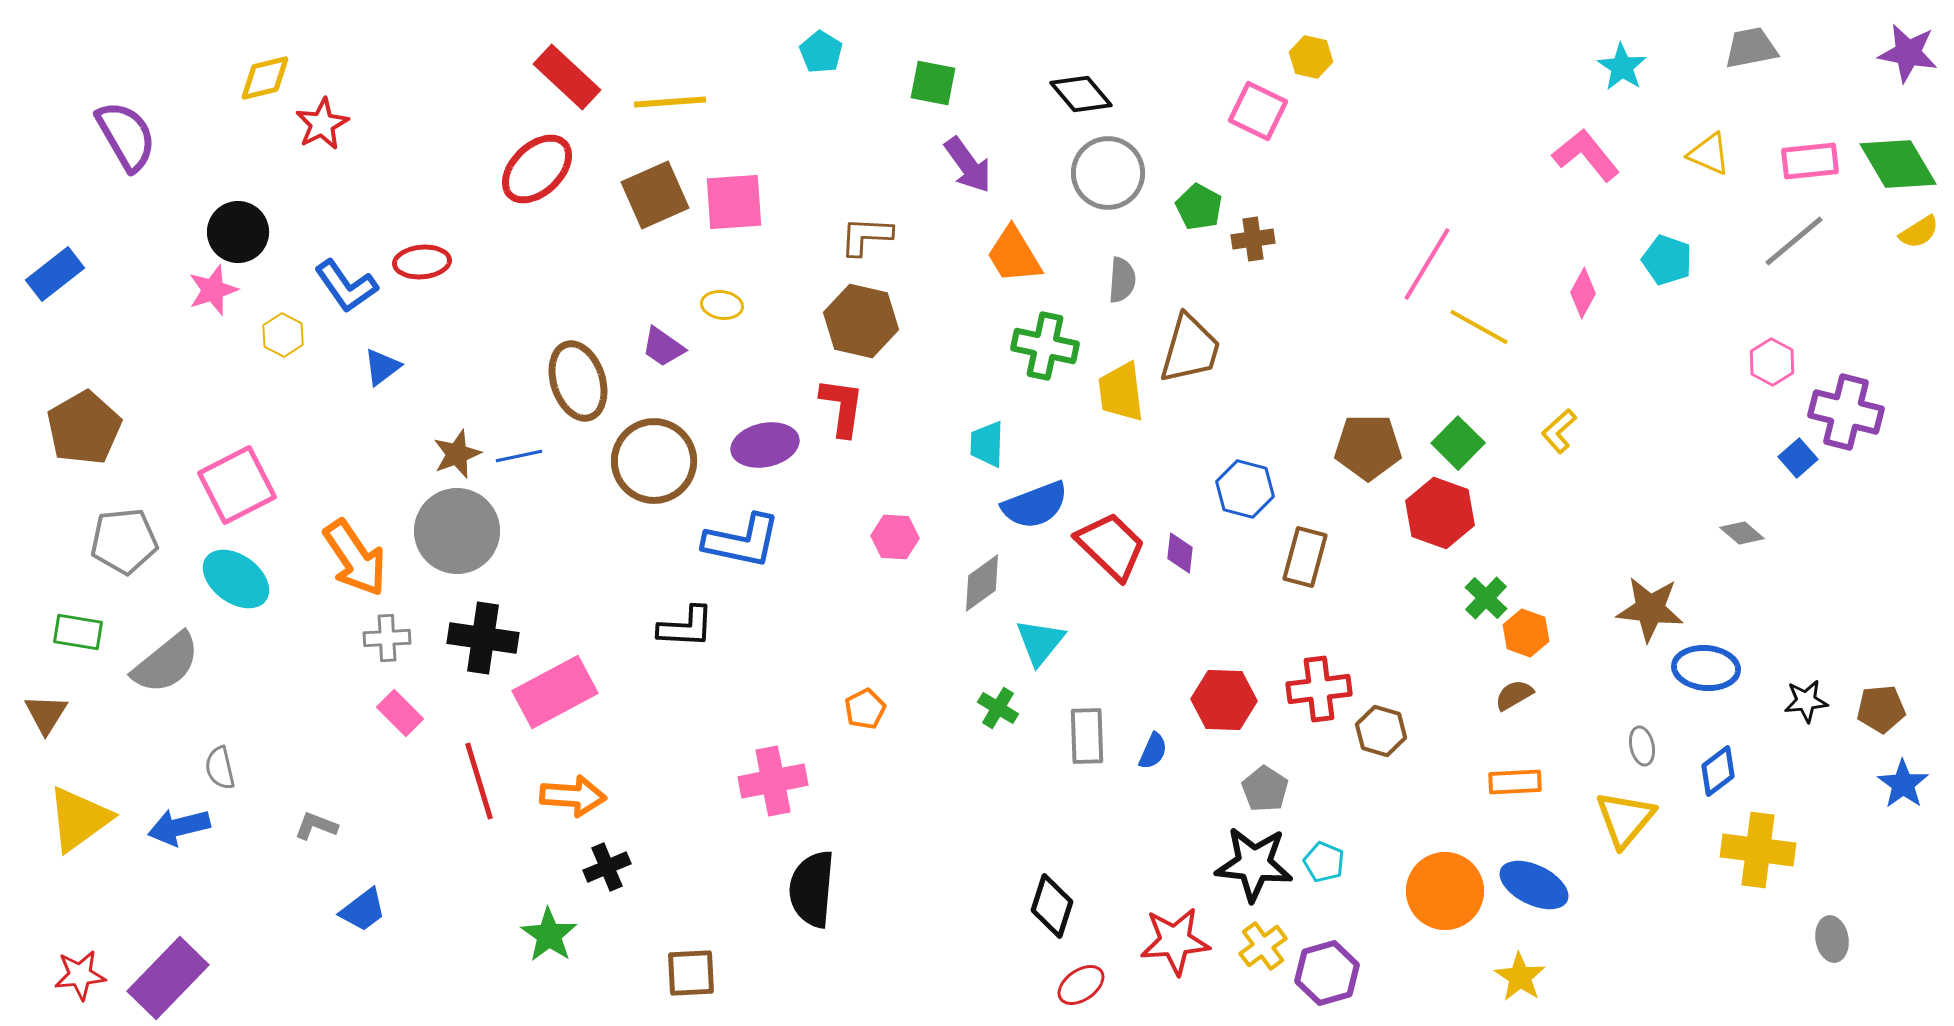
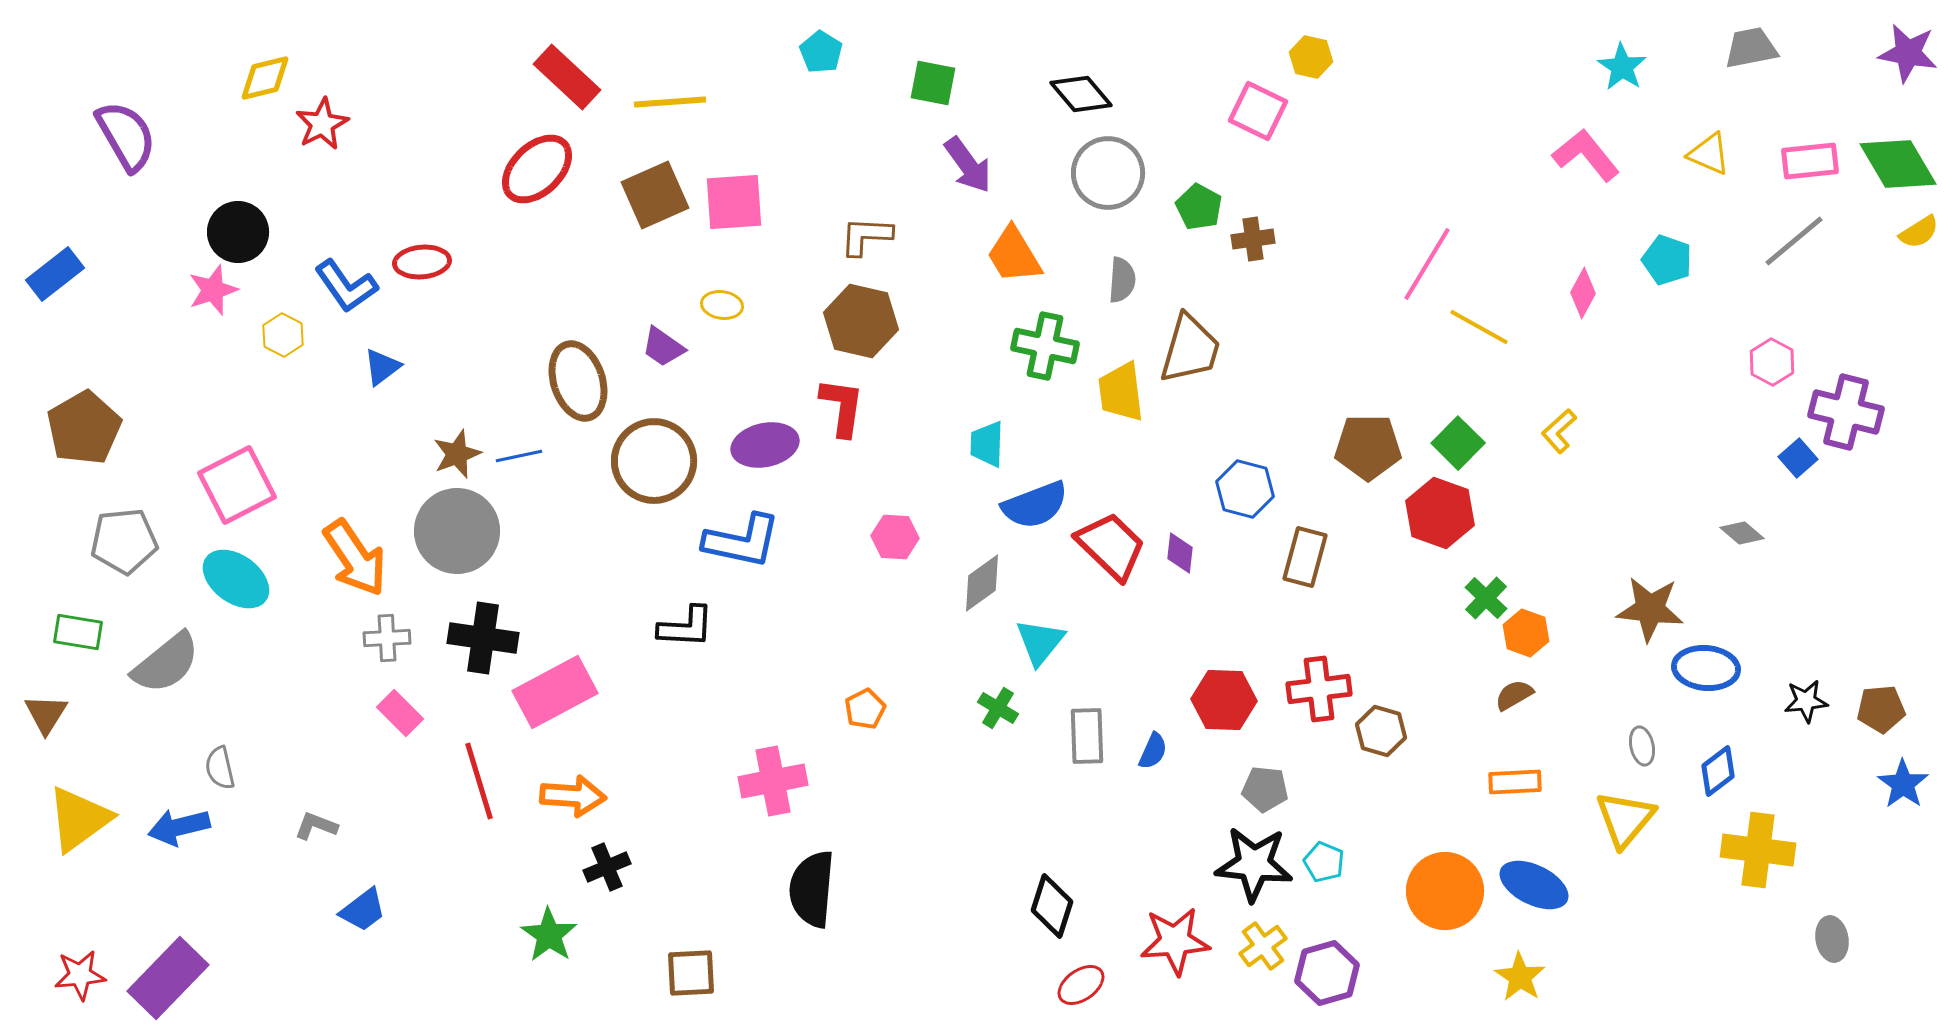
gray pentagon at (1265, 789): rotated 27 degrees counterclockwise
